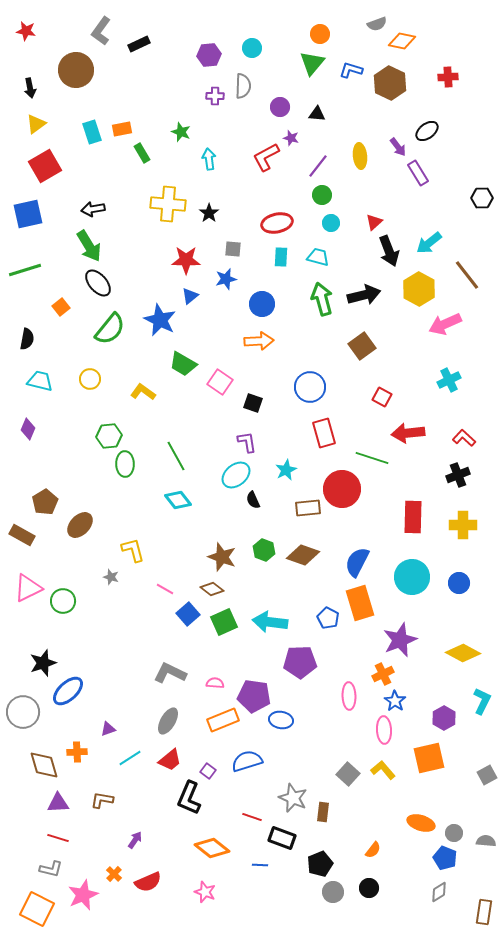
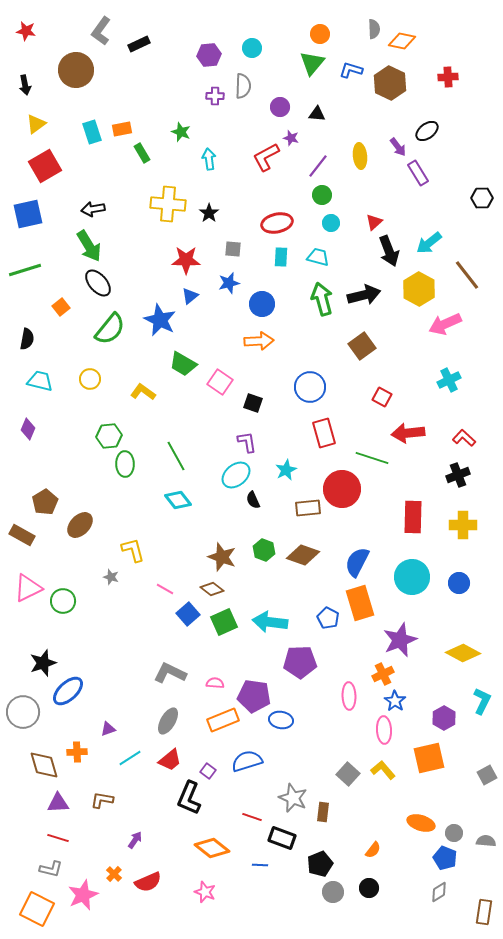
gray semicircle at (377, 24): moved 3 px left, 5 px down; rotated 72 degrees counterclockwise
black arrow at (30, 88): moved 5 px left, 3 px up
blue star at (226, 279): moved 3 px right, 4 px down
